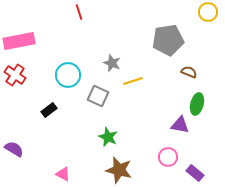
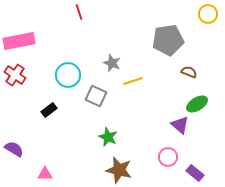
yellow circle: moved 2 px down
gray square: moved 2 px left
green ellipse: rotated 45 degrees clockwise
purple triangle: rotated 30 degrees clockwise
pink triangle: moved 18 px left; rotated 28 degrees counterclockwise
